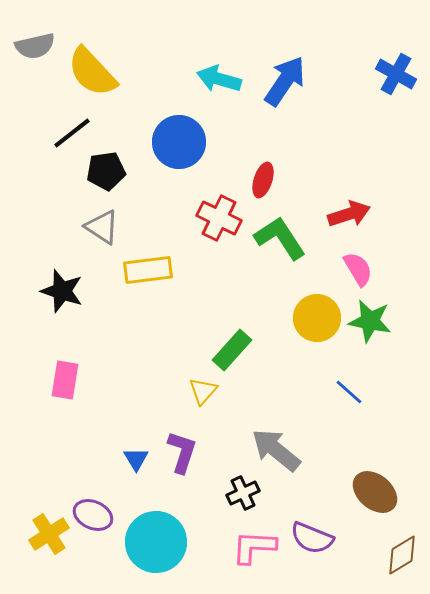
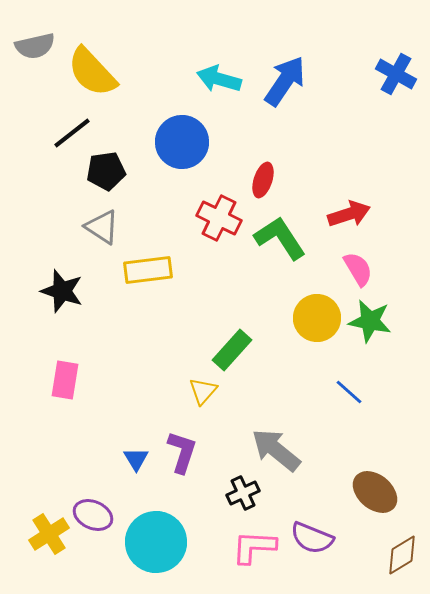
blue circle: moved 3 px right
